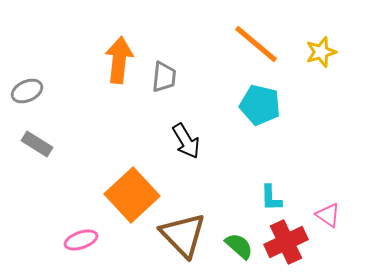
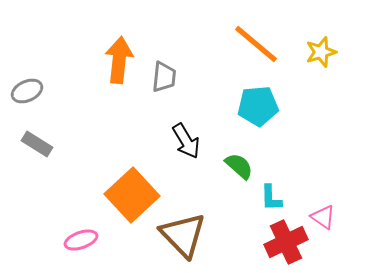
cyan pentagon: moved 2 px left, 1 px down; rotated 18 degrees counterclockwise
pink triangle: moved 5 px left, 2 px down
green semicircle: moved 80 px up
